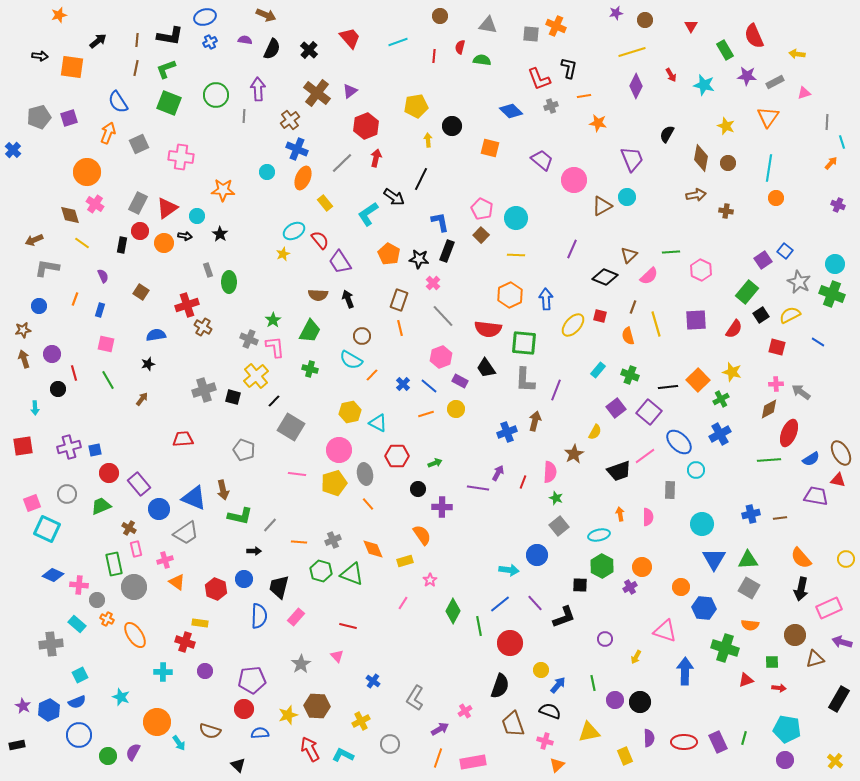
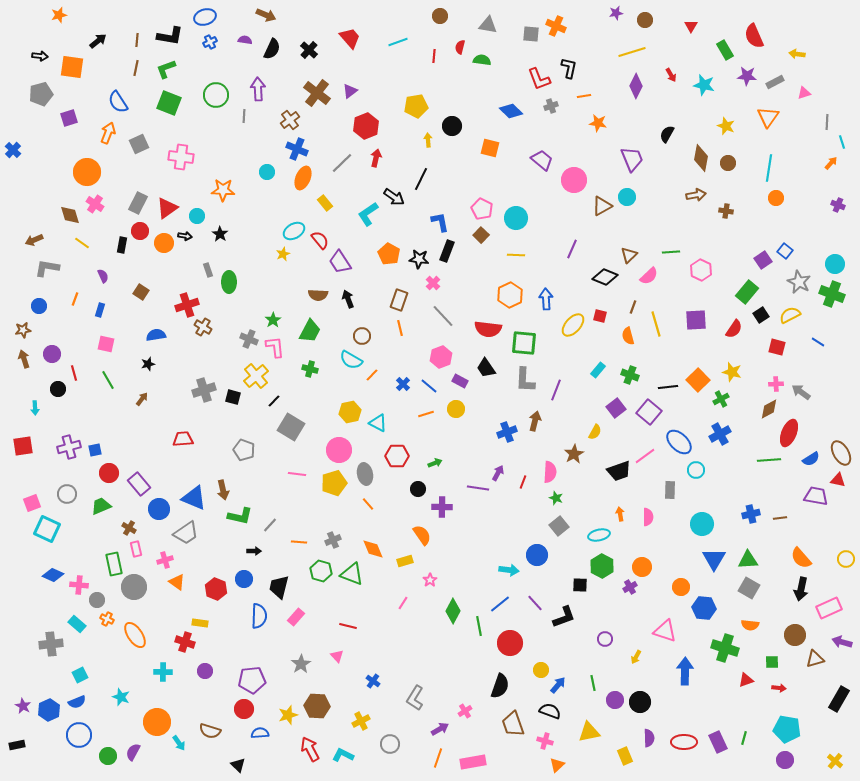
gray pentagon at (39, 117): moved 2 px right, 23 px up
